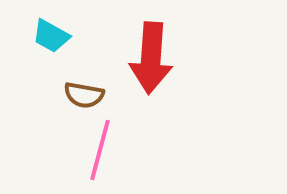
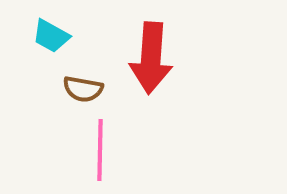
brown semicircle: moved 1 px left, 6 px up
pink line: rotated 14 degrees counterclockwise
